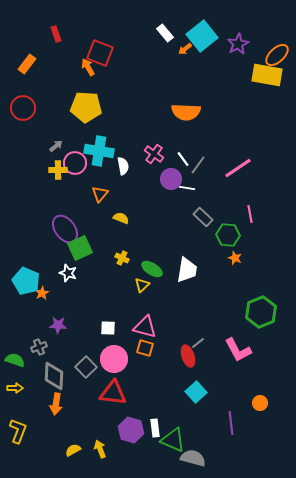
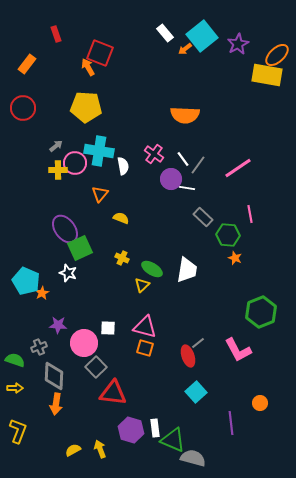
orange semicircle at (186, 112): moved 1 px left, 3 px down
pink circle at (114, 359): moved 30 px left, 16 px up
gray square at (86, 367): moved 10 px right
